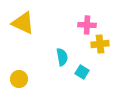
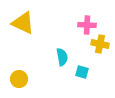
yellow cross: rotated 18 degrees clockwise
cyan square: rotated 16 degrees counterclockwise
